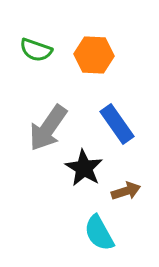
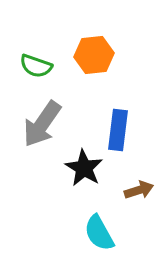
green semicircle: moved 16 px down
orange hexagon: rotated 9 degrees counterclockwise
blue rectangle: moved 1 px right, 6 px down; rotated 42 degrees clockwise
gray arrow: moved 6 px left, 4 px up
brown arrow: moved 13 px right, 1 px up
